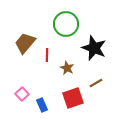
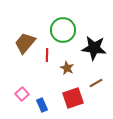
green circle: moved 3 px left, 6 px down
black star: rotated 15 degrees counterclockwise
